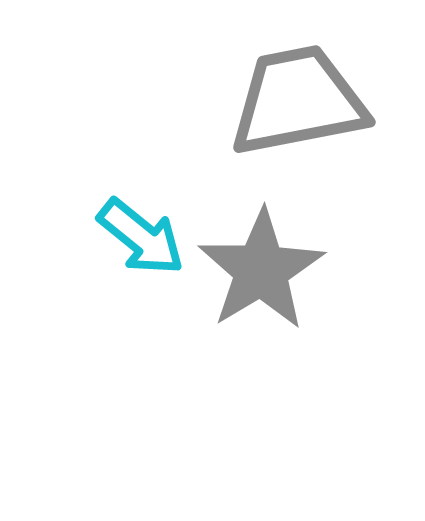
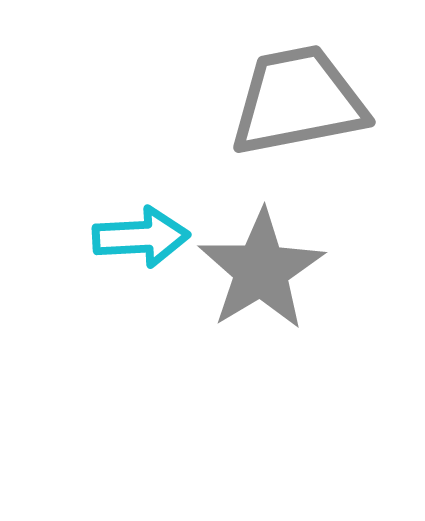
cyan arrow: rotated 42 degrees counterclockwise
